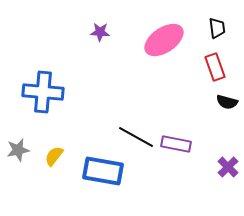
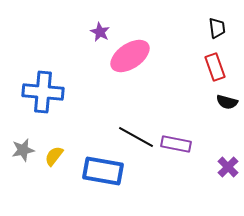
purple star: rotated 24 degrees clockwise
pink ellipse: moved 34 px left, 16 px down
gray star: moved 5 px right
